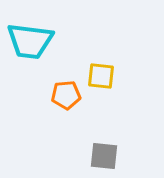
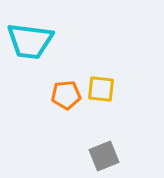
yellow square: moved 13 px down
gray square: rotated 28 degrees counterclockwise
